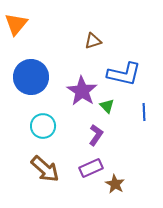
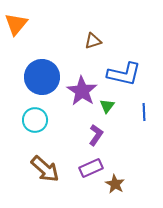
blue circle: moved 11 px right
green triangle: rotated 21 degrees clockwise
cyan circle: moved 8 px left, 6 px up
